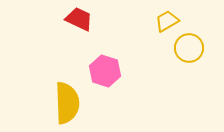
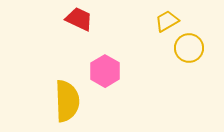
pink hexagon: rotated 12 degrees clockwise
yellow semicircle: moved 2 px up
